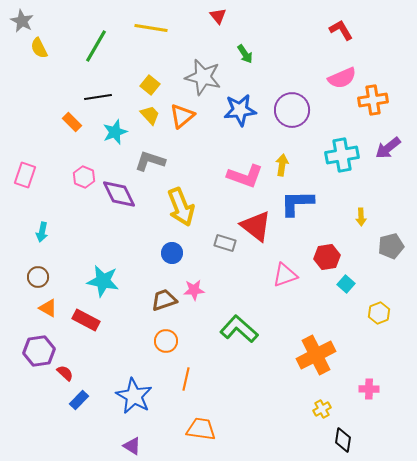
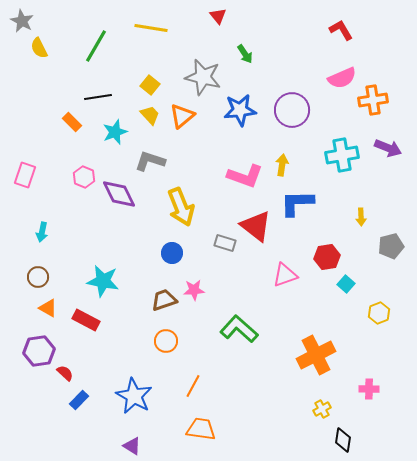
purple arrow at (388, 148): rotated 120 degrees counterclockwise
orange line at (186, 379): moved 7 px right, 7 px down; rotated 15 degrees clockwise
